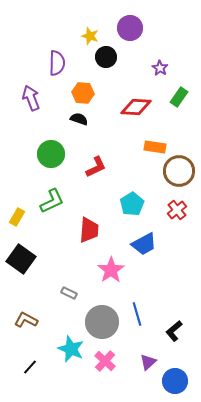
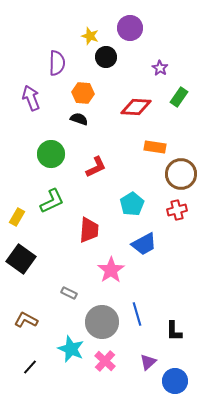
brown circle: moved 2 px right, 3 px down
red cross: rotated 24 degrees clockwise
black L-shape: rotated 50 degrees counterclockwise
